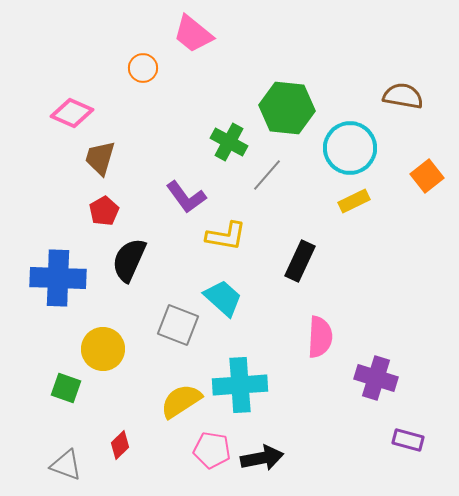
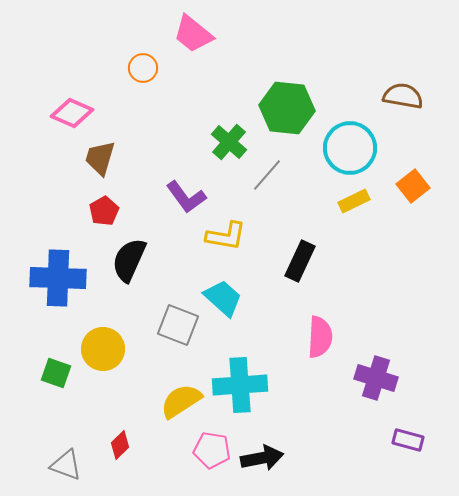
green cross: rotated 12 degrees clockwise
orange square: moved 14 px left, 10 px down
green square: moved 10 px left, 15 px up
